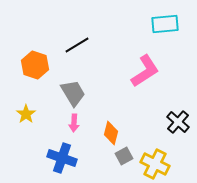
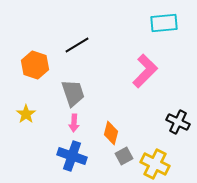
cyan rectangle: moved 1 px left, 1 px up
pink L-shape: rotated 12 degrees counterclockwise
gray trapezoid: rotated 12 degrees clockwise
black cross: rotated 15 degrees counterclockwise
blue cross: moved 10 px right, 2 px up
